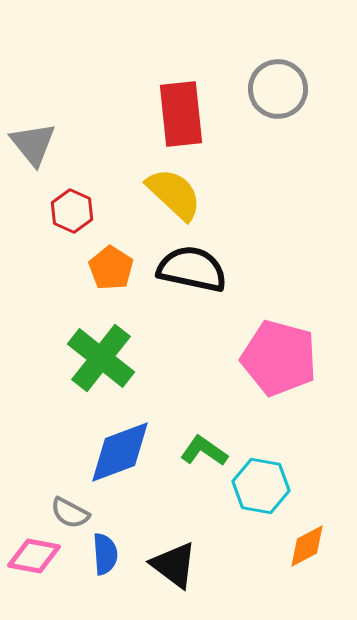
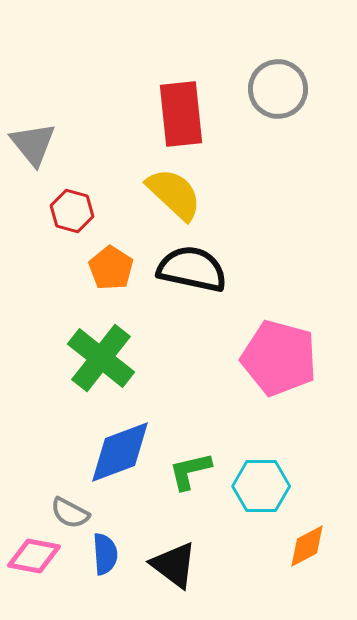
red hexagon: rotated 9 degrees counterclockwise
green L-shape: moved 14 px left, 20 px down; rotated 48 degrees counterclockwise
cyan hexagon: rotated 10 degrees counterclockwise
